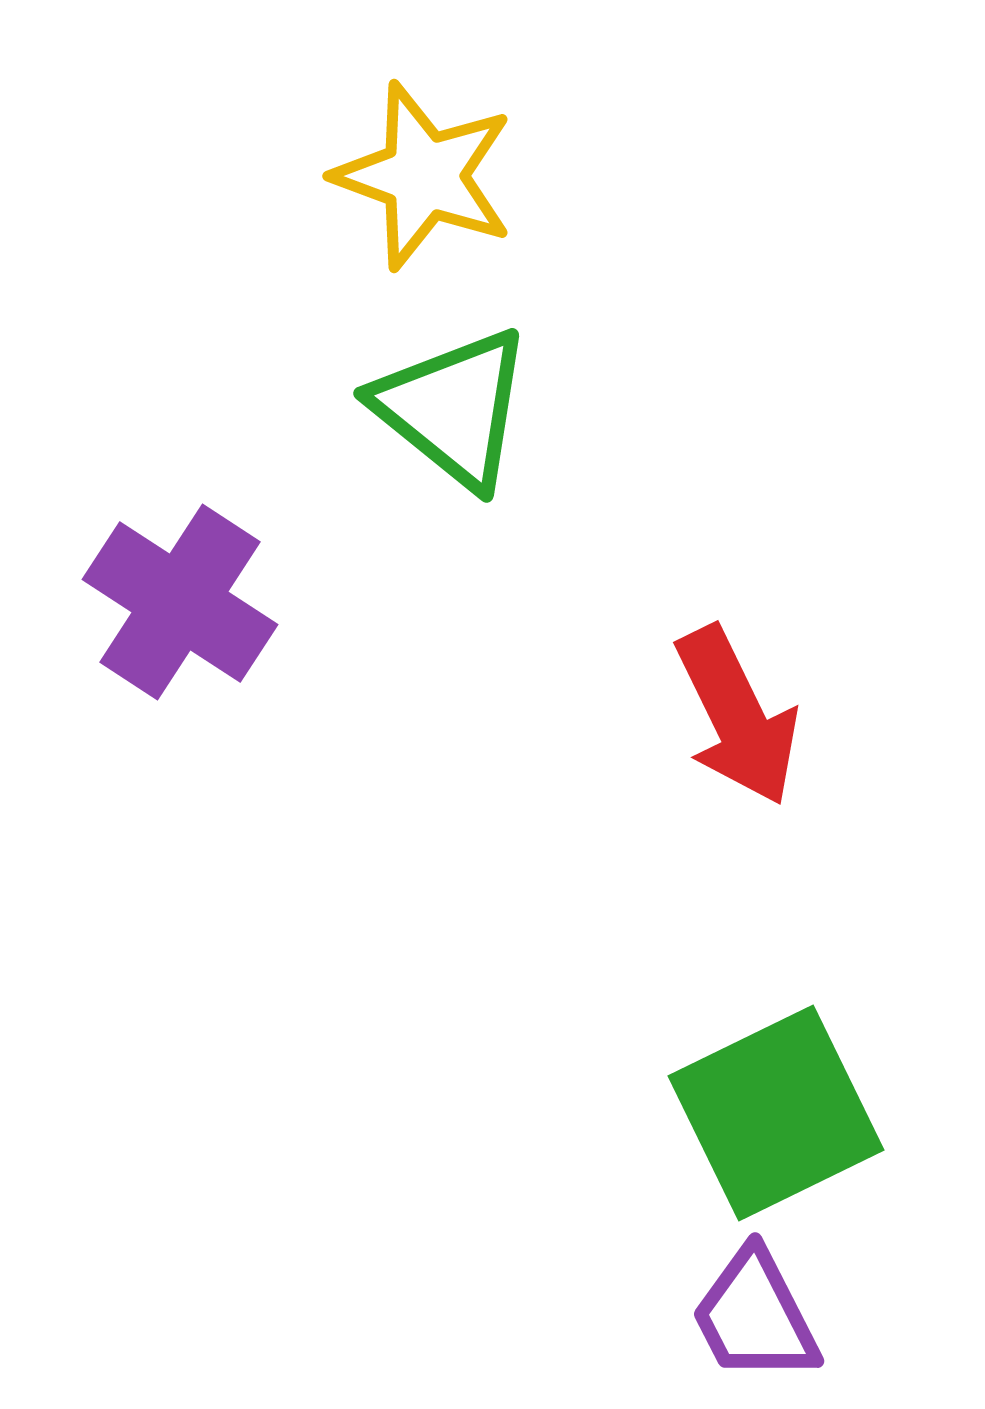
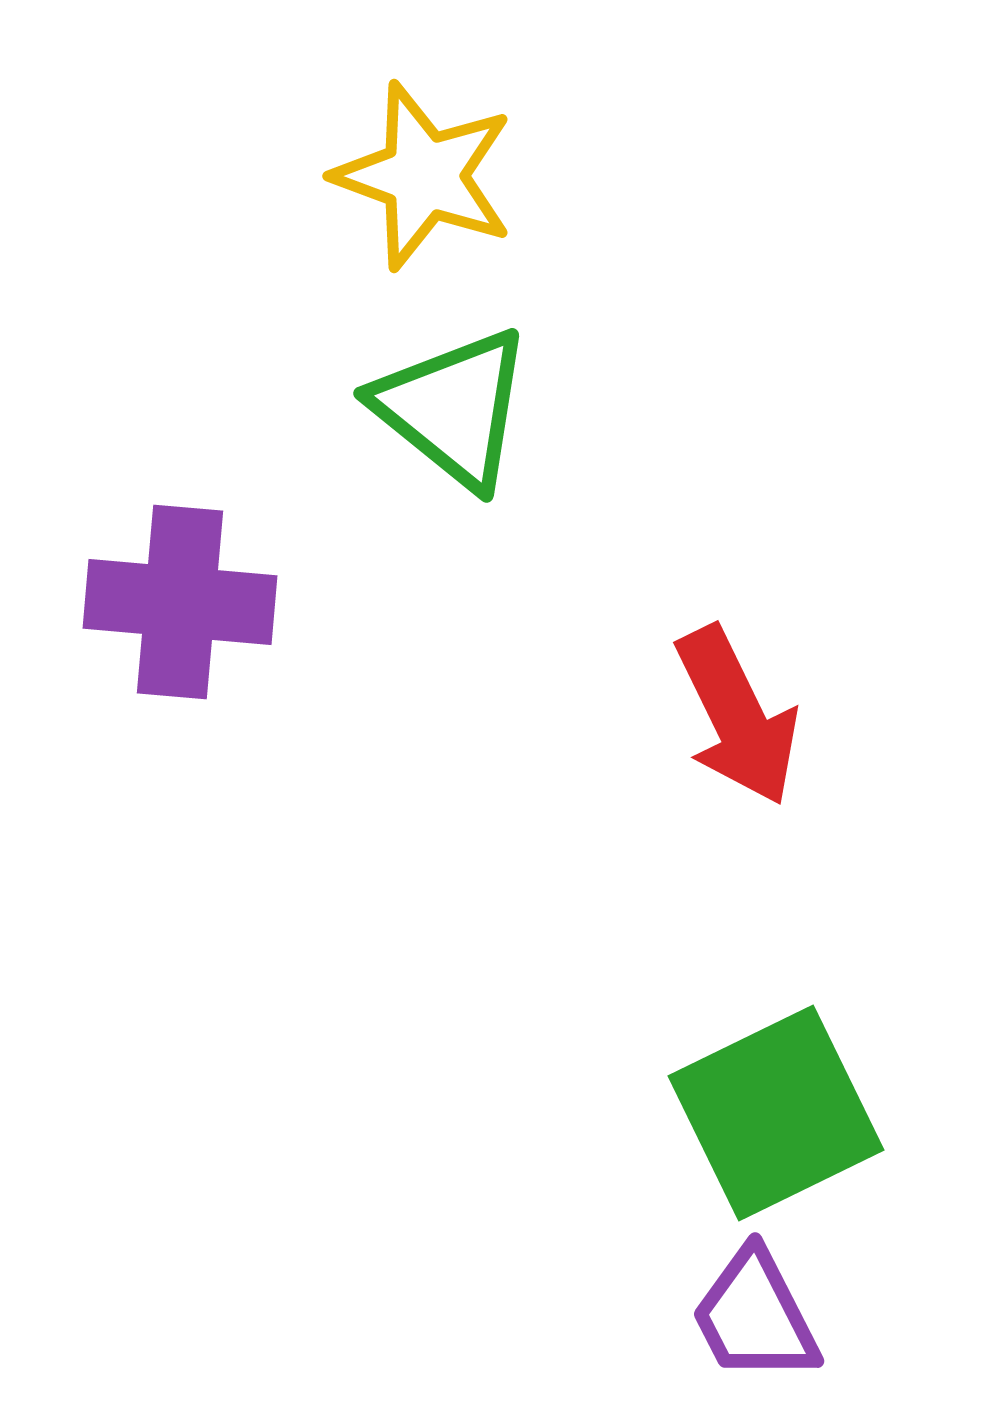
purple cross: rotated 28 degrees counterclockwise
